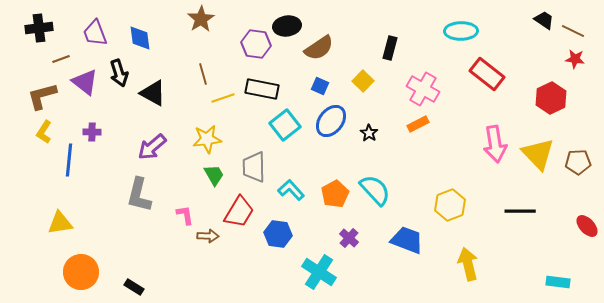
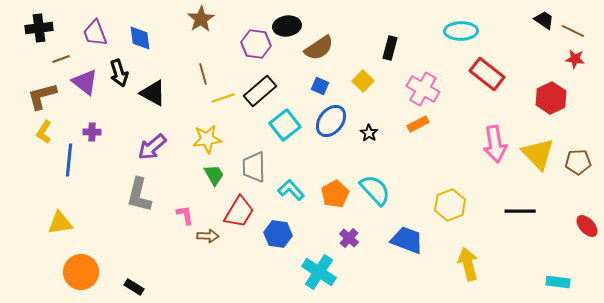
black rectangle at (262, 89): moved 2 px left, 2 px down; rotated 52 degrees counterclockwise
